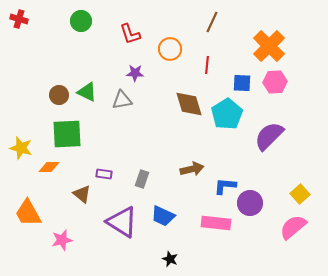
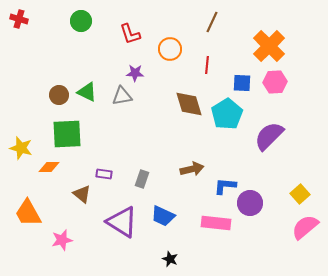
gray triangle: moved 4 px up
pink semicircle: moved 12 px right
